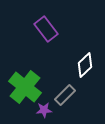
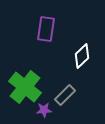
purple rectangle: rotated 45 degrees clockwise
white diamond: moved 3 px left, 9 px up
